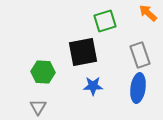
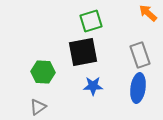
green square: moved 14 px left
gray triangle: rotated 24 degrees clockwise
